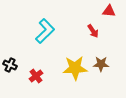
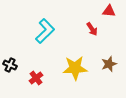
red arrow: moved 1 px left, 2 px up
brown star: moved 8 px right; rotated 21 degrees counterclockwise
red cross: moved 2 px down
